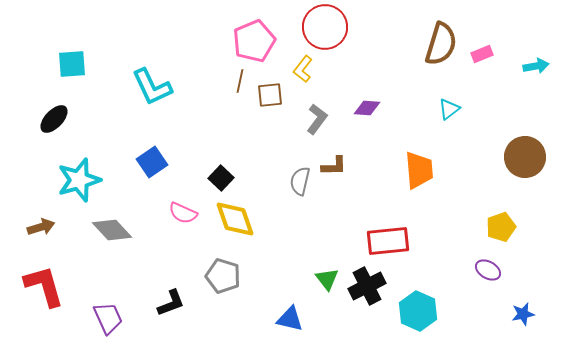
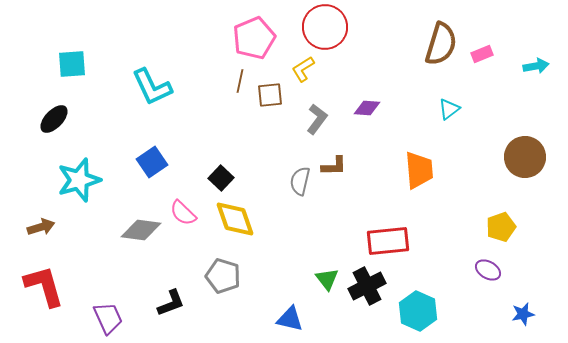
pink pentagon: moved 3 px up
yellow L-shape: rotated 20 degrees clockwise
pink semicircle: rotated 20 degrees clockwise
gray diamond: moved 29 px right; rotated 39 degrees counterclockwise
